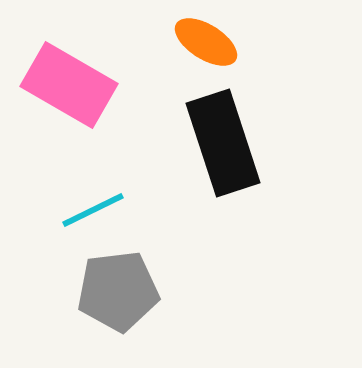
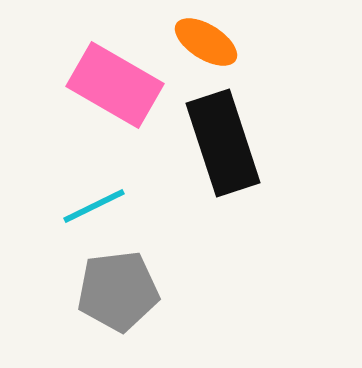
pink rectangle: moved 46 px right
cyan line: moved 1 px right, 4 px up
